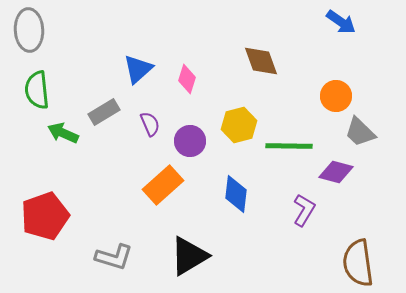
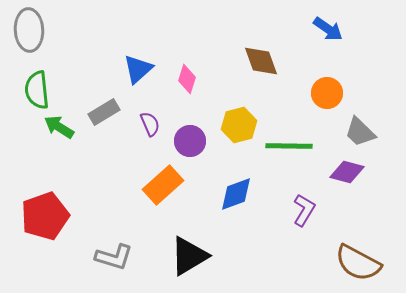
blue arrow: moved 13 px left, 7 px down
orange circle: moved 9 px left, 3 px up
green arrow: moved 4 px left, 6 px up; rotated 8 degrees clockwise
purple diamond: moved 11 px right
blue diamond: rotated 63 degrees clockwise
brown semicircle: rotated 54 degrees counterclockwise
